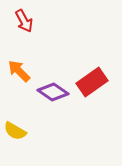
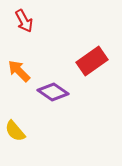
red rectangle: moved 21 px up
yellow semicircle: rotated 20 degrees clockwise
